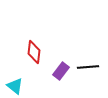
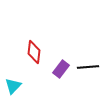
purple rectangle: moved 2 px up
cyan triangle: moved 2 px left; rotated 36 degrees clockwise
